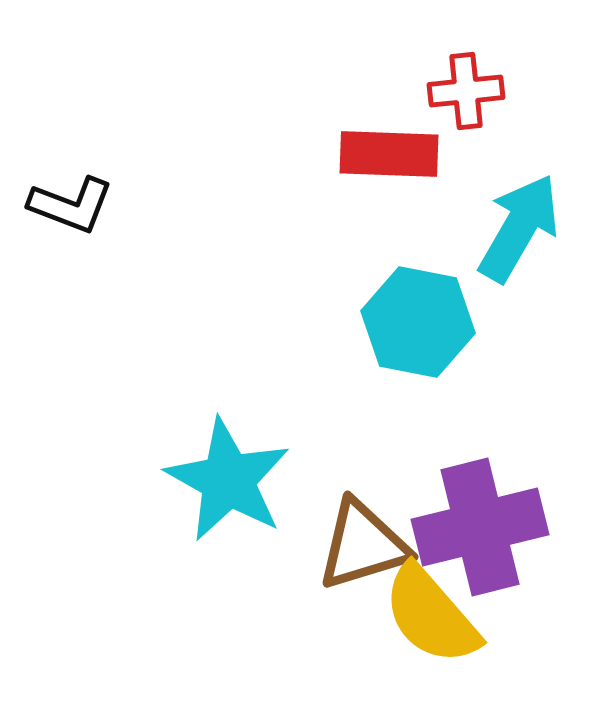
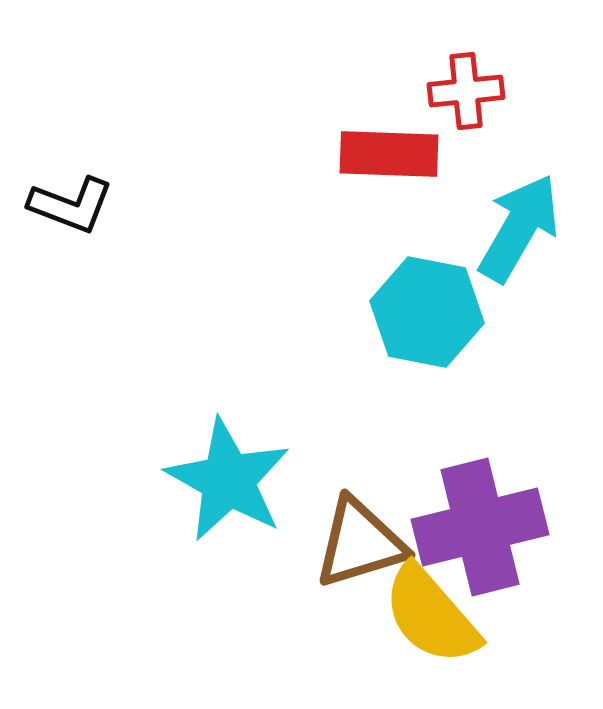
cyan hexagon: moved 9 px right, 10 px up
brown triangle: moved 3 px left, 2 px up
